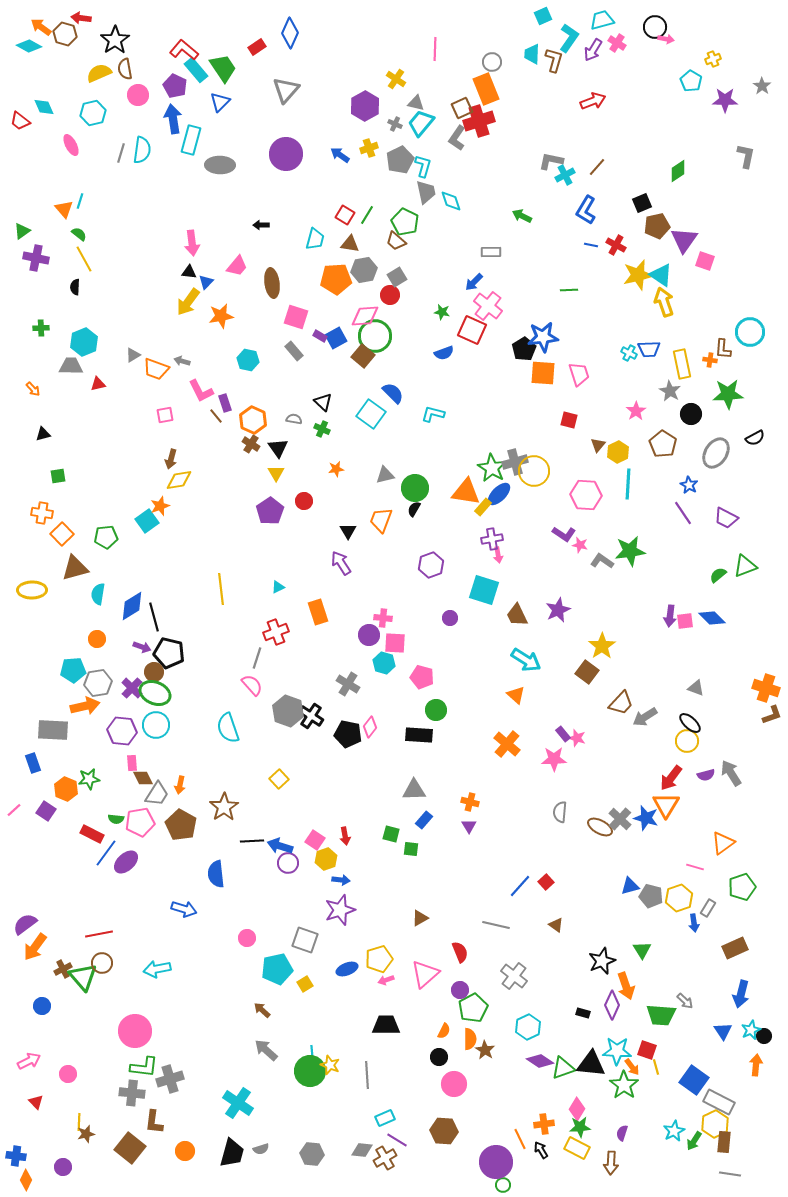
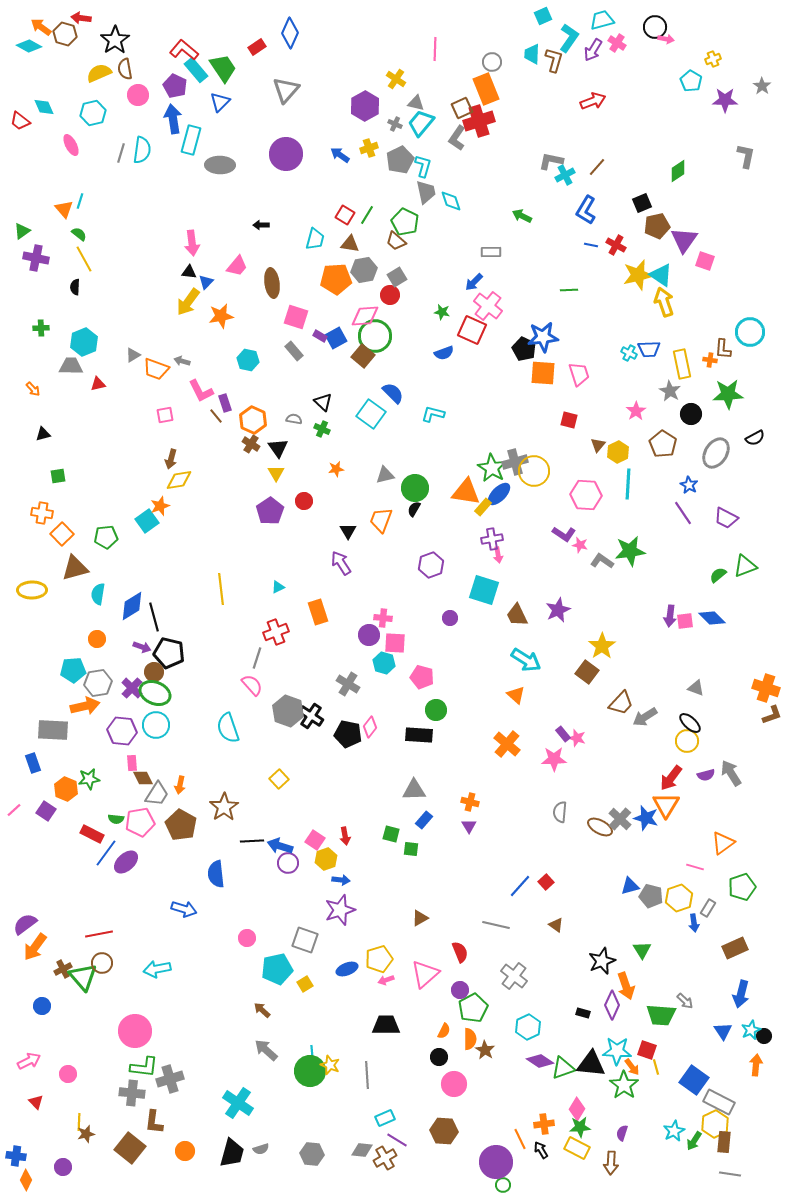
black pentagon at (524, 349): rotated 15 degrees counterclockwise
